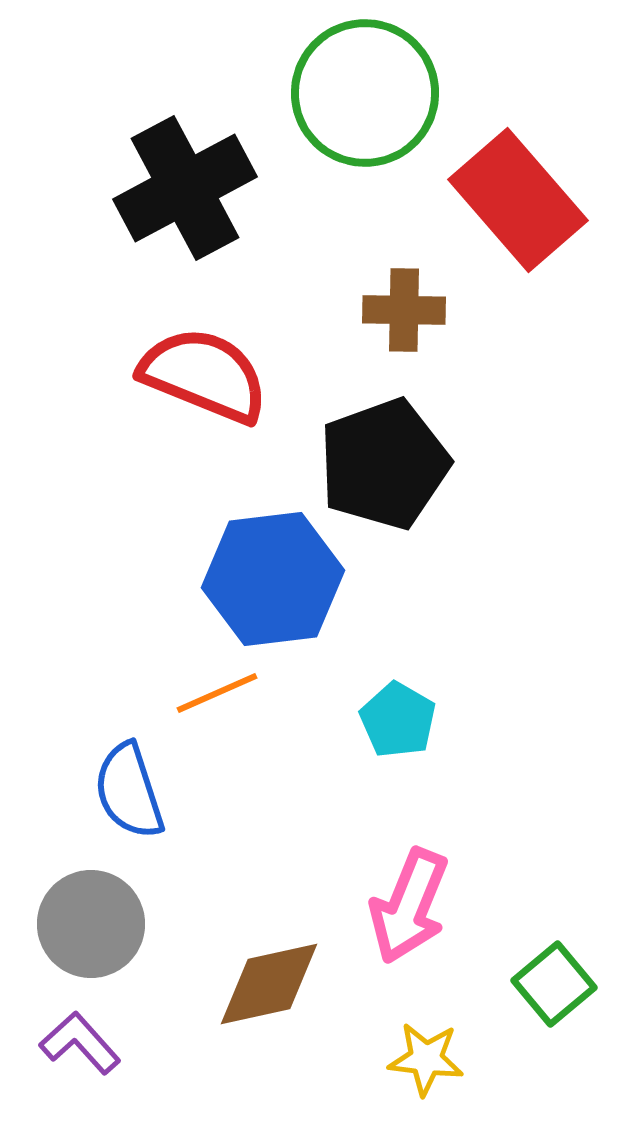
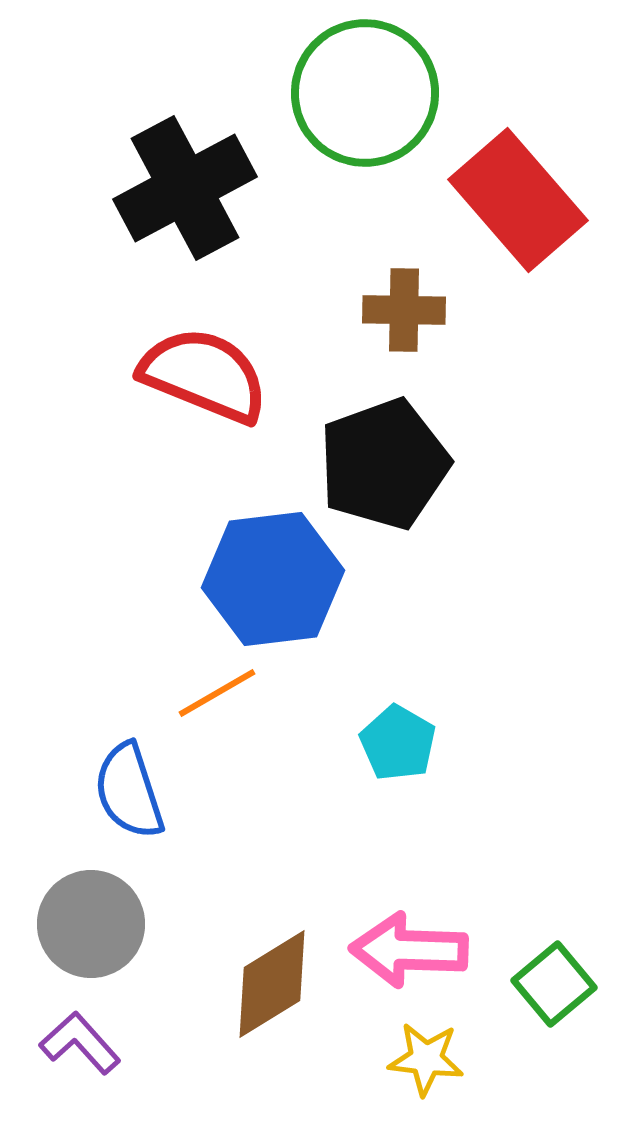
orange line: rotated 6 degrees counterclockwise
cyan pentagon: moved 23 px down
pink arrow: moved 44 px down; rotated 70 degrees clockwise
brown diamond: moved 3 px right; rotated 19 degrees counterclockwise
